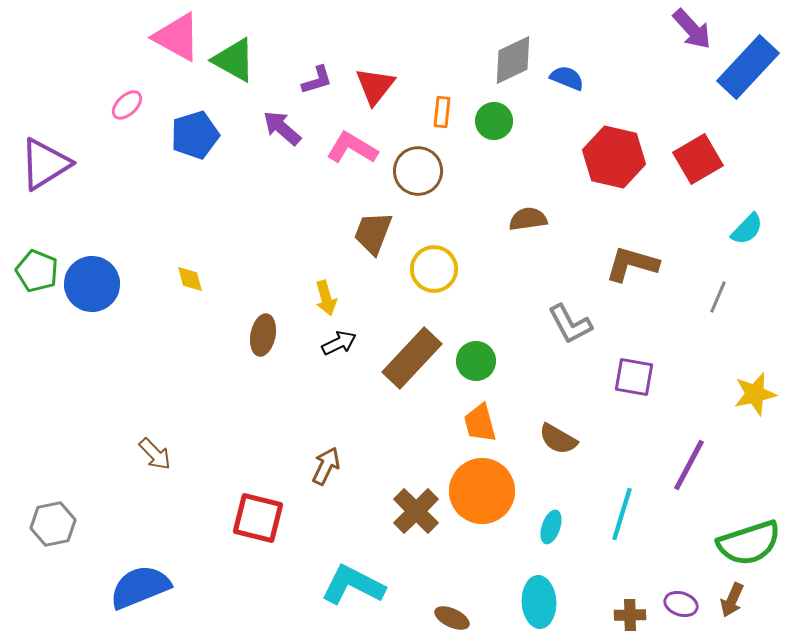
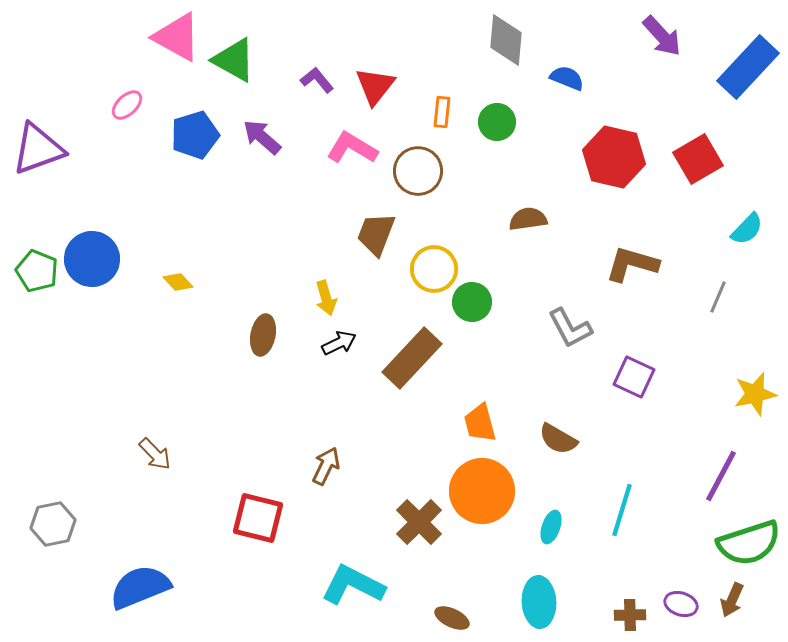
purple arrow at (692, 29): moved 30 px left, 7 px down
gray diamond at (513, 60): moved 7 px left, 20 px up; rotated 60 degrees counterclockwise
purple L-shape at (317, 80): rotated 112 degrees counterclockwise
green circle at (494, 121): moved 3 px right, 1 px down
purple arrow at (282, 128): moved 20 px left, 9 px down
purple triangle at (45, 164): moved 7 px left, 15 px up; rotated 12 degrees clockwise
brown trapezoid at (373, 233): moved 3 px right, 1 px down
yellow diamond at (190, 279): moved 12 px left, 3 px down; rotated 28 degrees counterclockwise
blue circle at (92, 284): moved 25 px up
gray L-shape at (570, 324): moved 4 px down
green circle at (476, 361): moved 4 px left, 59 px up
purple square at (634, 377): rotated 15 degrees clockwise
purple line at (689, 465): moved 32 px right, 11 px down
brown cross at (416, 511): moved 3 px right, 11 px down
cyan line at (622, 514): moved 4 px up
